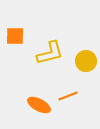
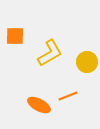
yellow L-shape: rotated 16 degrees counterclockwise
yellow circle: moved 1 px right, 1 px down
